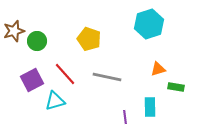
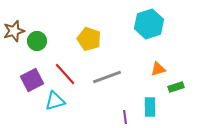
gray line: rotated 32 degrees counterclockwise
green rectangle: rotated 28 degrees counterclockwise
